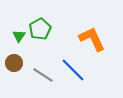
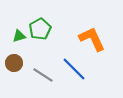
green triangle: rotated 40 degrees clockwise
blue line: moved 1 px right, 1 px up
